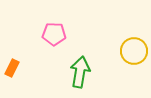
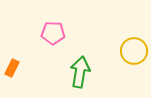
pink pentagon: moved 1 px left, 1 px up
